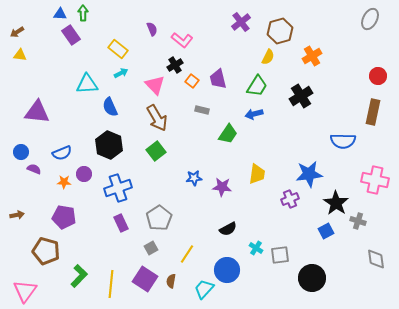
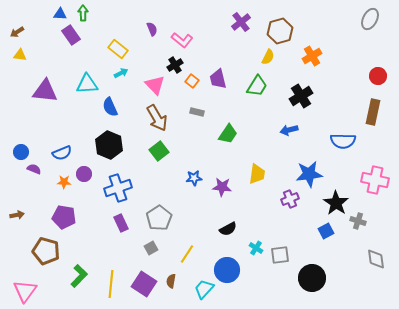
gray rectangle at (202, 110): moved 5 px left, 2 px down
purple triangle at (37, 112): moved 8 px right, 21 px up
blue arrow at (254, 114): moved 35 px right, 16 px down
green square at (156, 151): moved 3 px right
purple square at (145, 279): moved 1 px left, 5 px down
